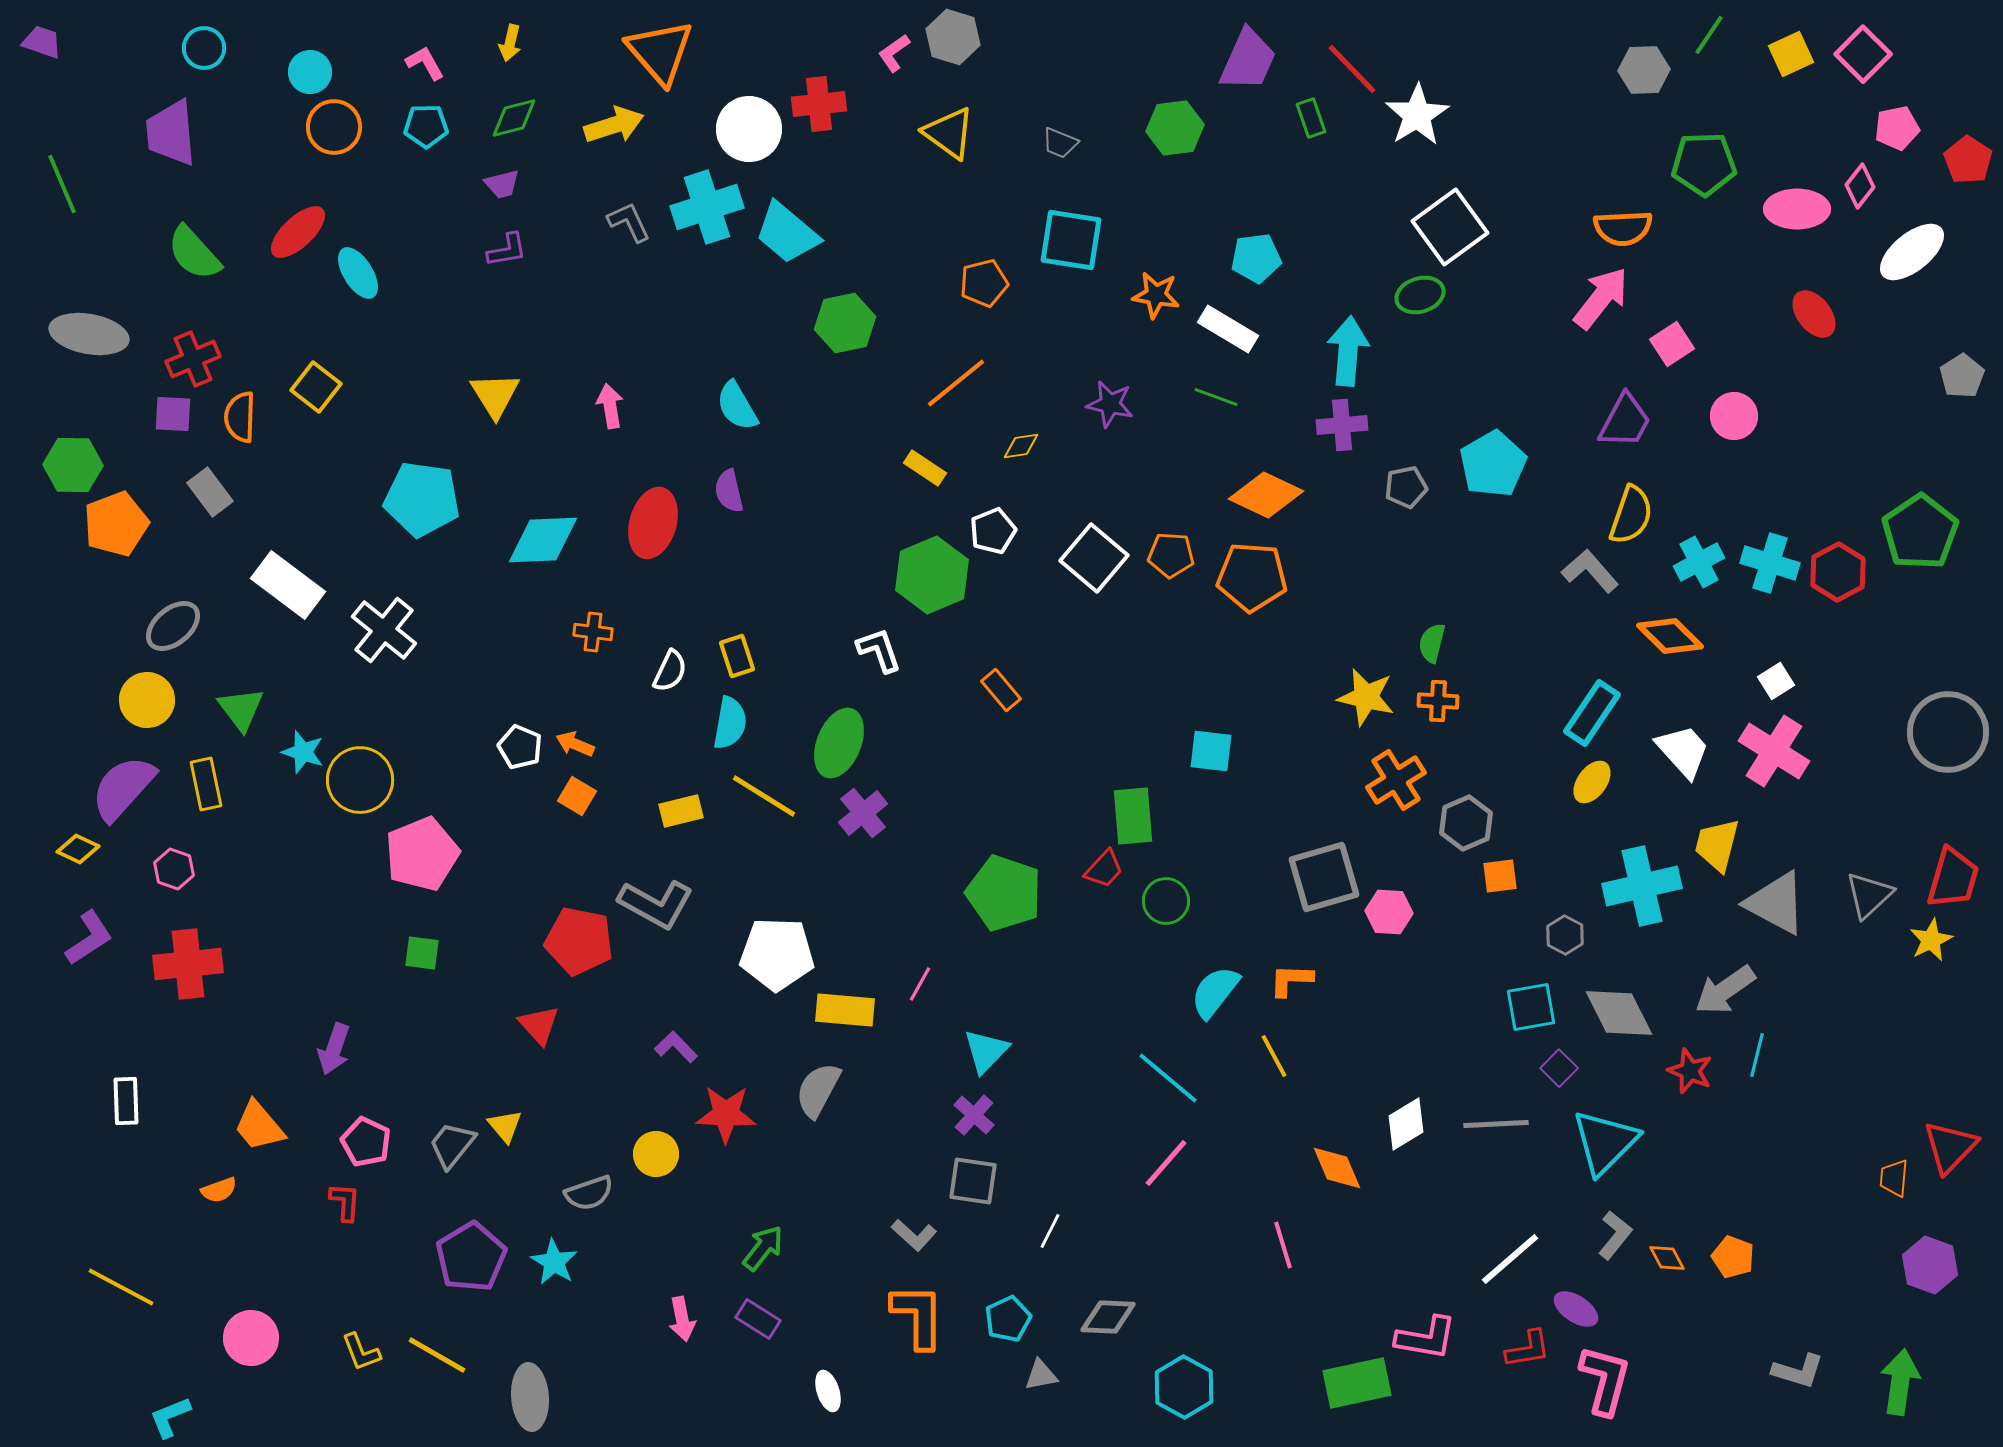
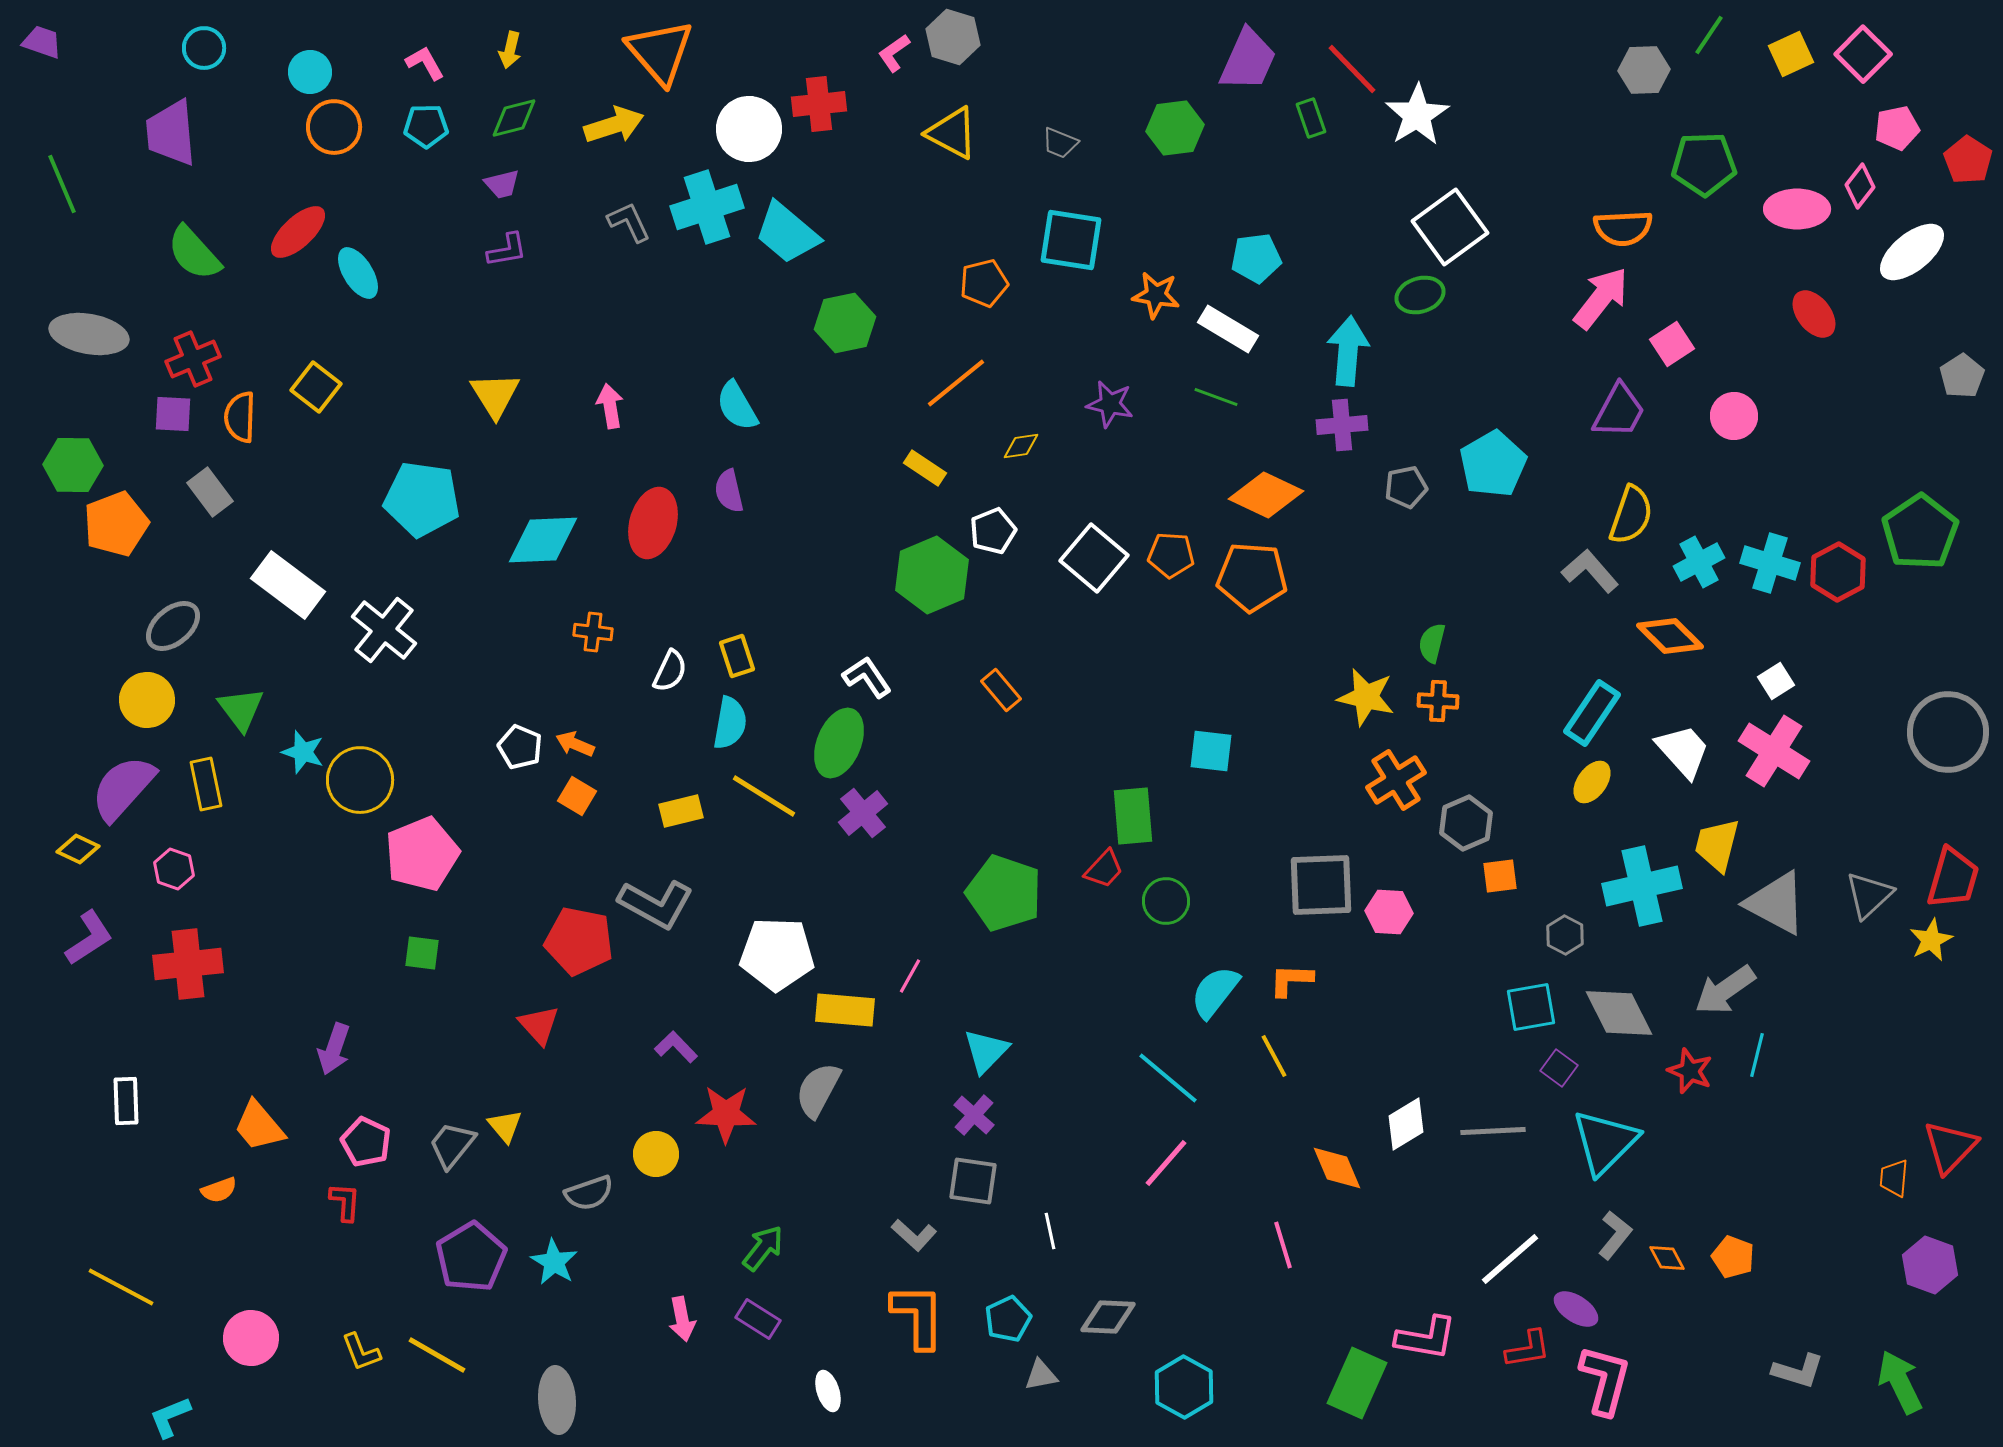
yellow arrow at (510, 43): moved 7 px down
yellow triangle at (949, 133): moved 3 px right; rotated 8 degrees counterclockwise
purple trapezoid at (1625, 421): moved 6 px left, 10 px up
white L-shape at (879, 650): moved 12 px left, 27 px down; rotated 15 degrees counterclockwise
gray square at (1324, 877): moved 3 px left, 8 px down; rotated 14 degrees clockwise
pink line at (920, 984): moved 10 px left, 8 px up
purple square at (1559, 1068): rotated 9 degrees counterclockwise
gray line at (1496, 1124): moved 3 px left, 7 px down
white line at (1050, 1231): rotated 39 degrees counterclockwise
green arrow at (1900, 1382): rotated 34 degrees counterclockwise
green rectangle at (1357, 1383): rotated 54 degrees counterclockwise
gray ellipse at (530, 1397): moved 27 px right, 3 px down
